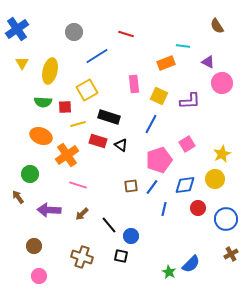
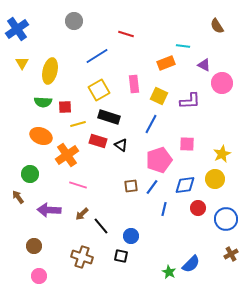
gray circle at (74, 32): moved 11 px up
purple triangle at (208, 62): moved 4 px left, 3 px down
yellow square at (87, 90): moved 12 px right
pink square at (187, 144): rotated 35 degrees clockwise
black line at (109, 225): moved 8 px left, 1 px down
